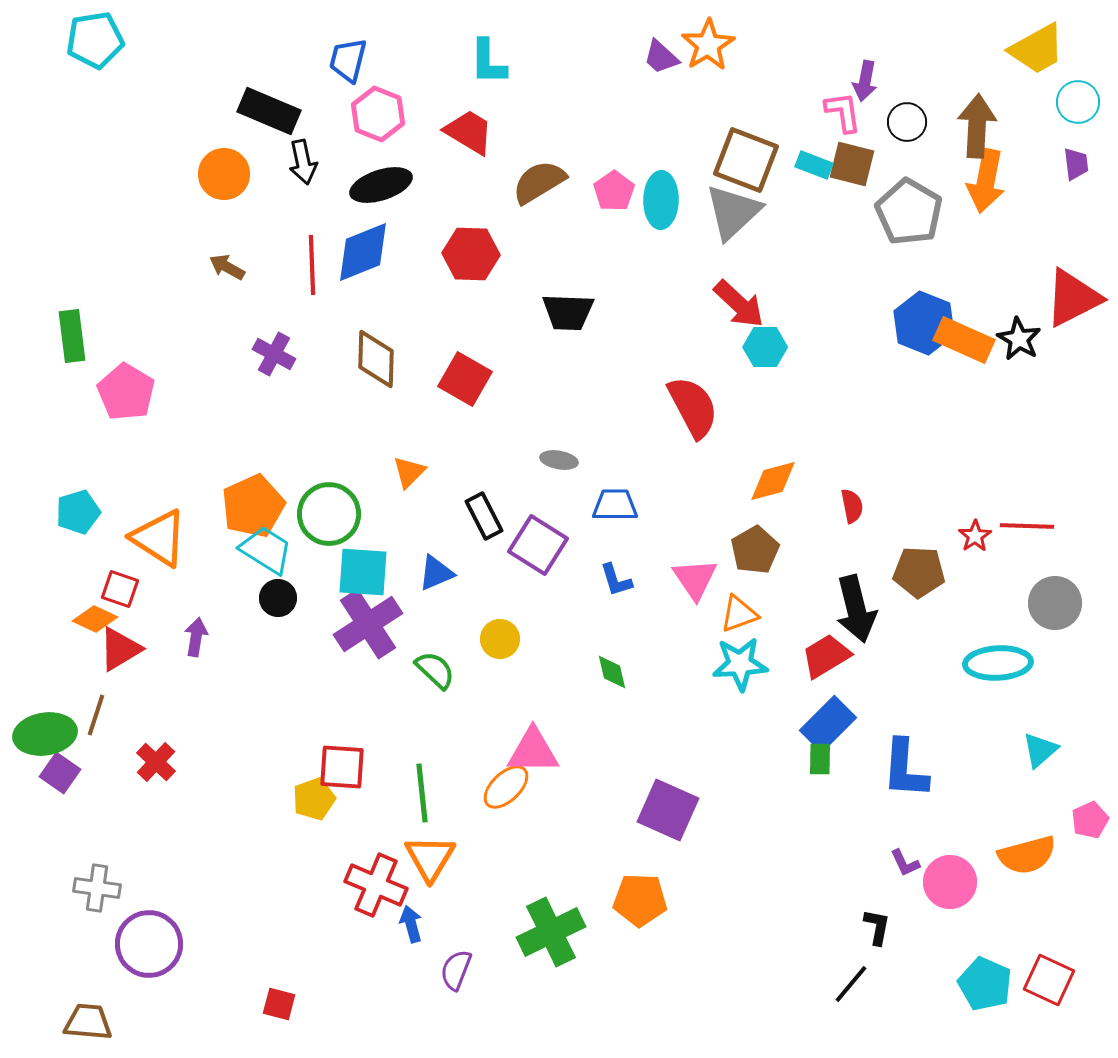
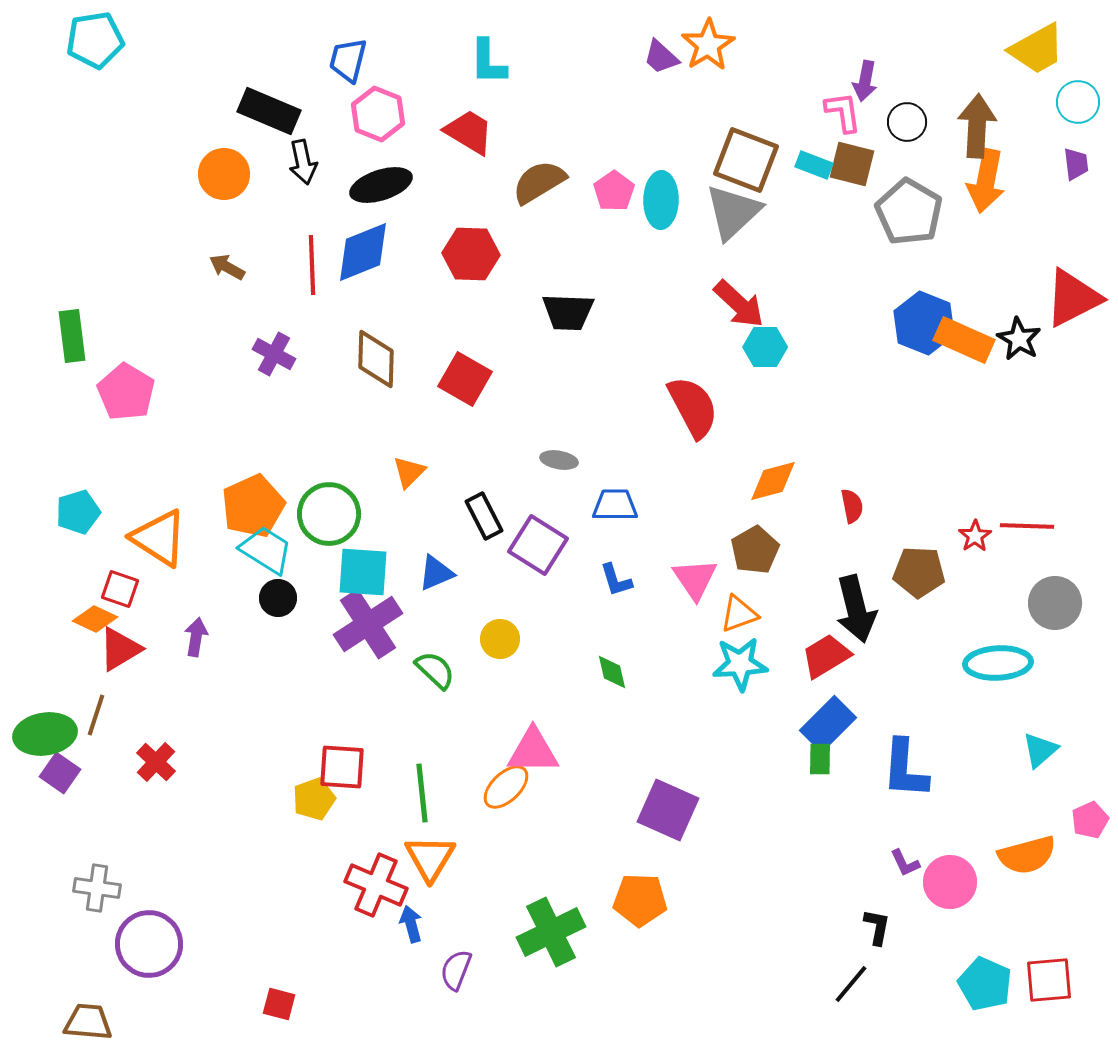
red square at (1049, 980): rotated 30 degrees counterclockwise
